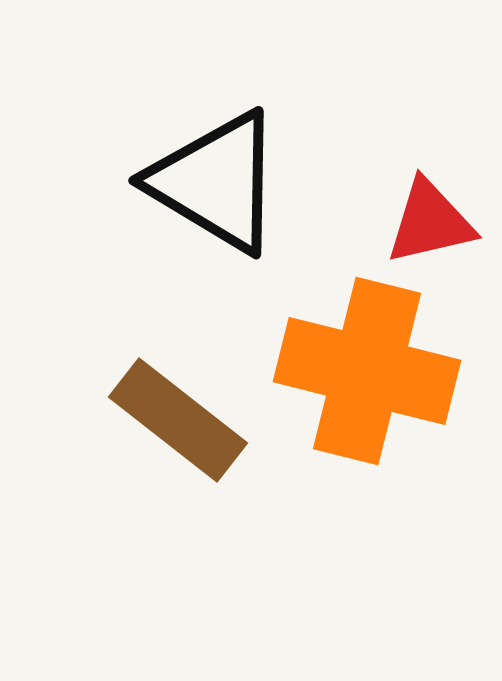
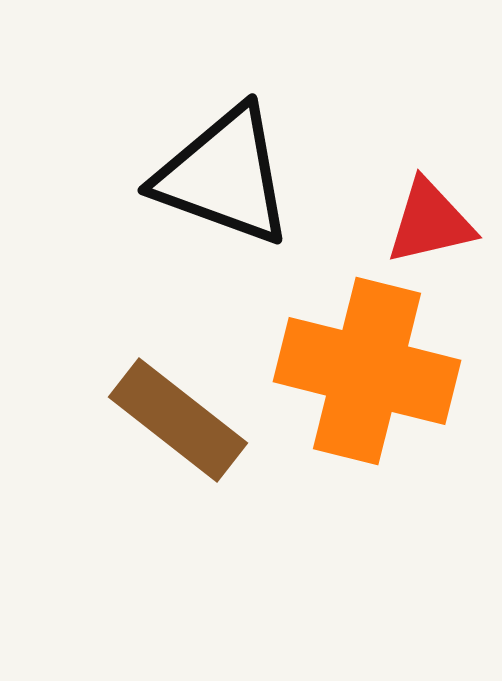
black triangle: moved 8 px right, 6 px up; rotated 11 degrees counterclockwise
